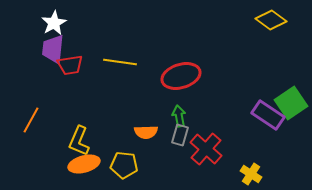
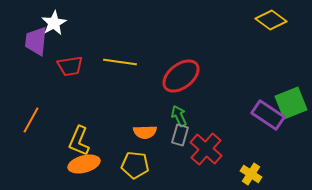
purple trapezoid: moved 17 px left, 8 px up
red trapezoid: moved 1 px down
red ellipse: rotated 21 degrees counterclockwise
green square: rotated 12 degrees clockwise
green arrow: rotated 15 degrees counterclockwise
orange semicircle: moved 1 px left
yellow pentagon: moved 11 px right
